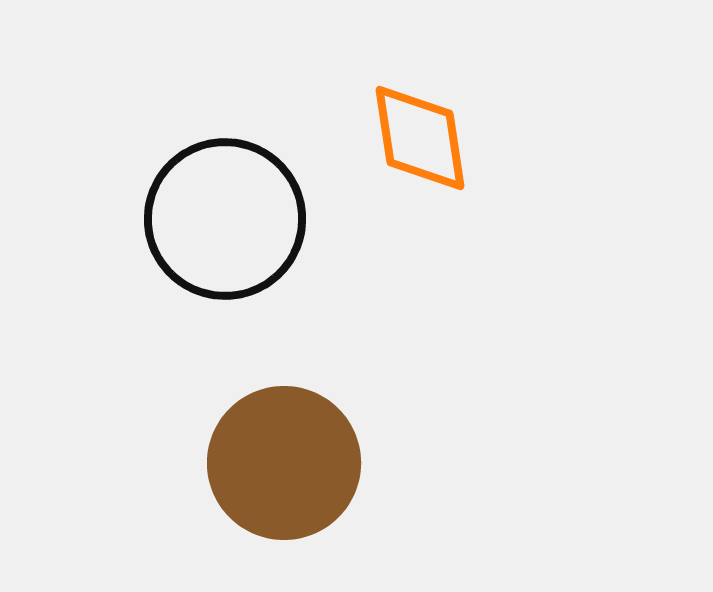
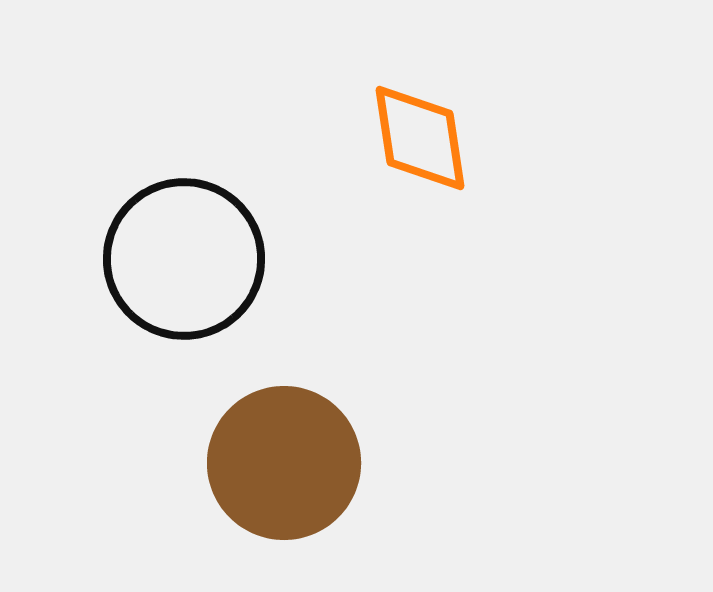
black circle: moved 41 px left, 40 px down
